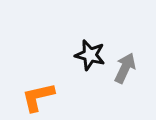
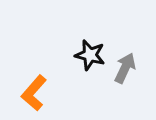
orange L-shape: moved 4 px left, 4 px up; rotated 36 degrees counterclockwise
